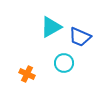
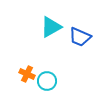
cyan circle: moved 17 px left, 18 px down
